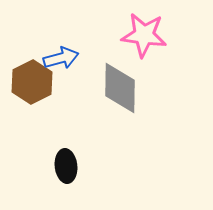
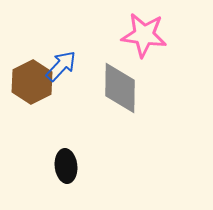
blue arrow: moved 8 px down; rotated 32 degrees counterclockwise
